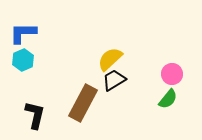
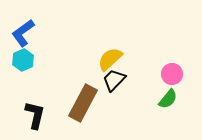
blue L-shape: rotated 36 degrees counterclockwise
black trapezoid: rotated 15 degrees counterclockwise
